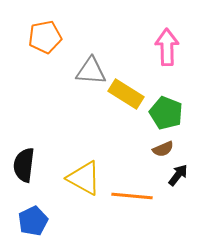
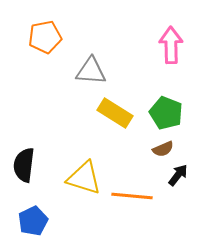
pink arrow: moved 4 px right, 2 px up
yellow rectangle: moved 11 px left, 19 px down
yellow triangle: rotated 12 degrees counterclockwise
